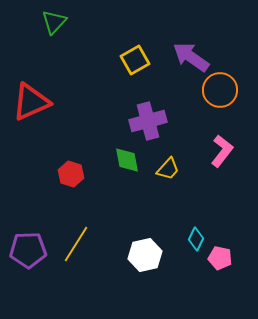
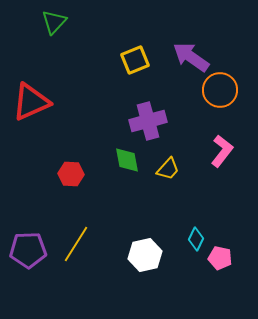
yellow square: rotated 8 degrees clockwise
red hexagon: rotated 15 degrees counterclockwise
